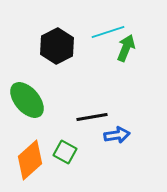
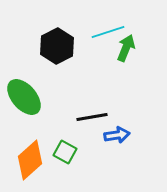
green ellipse: moved 3 px left, 3 px up
